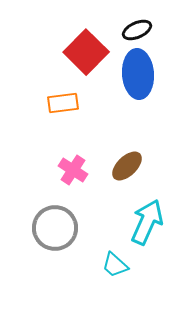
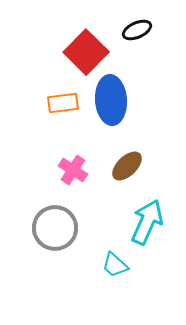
blue ellipse: moved 27 px left, 26 px down
